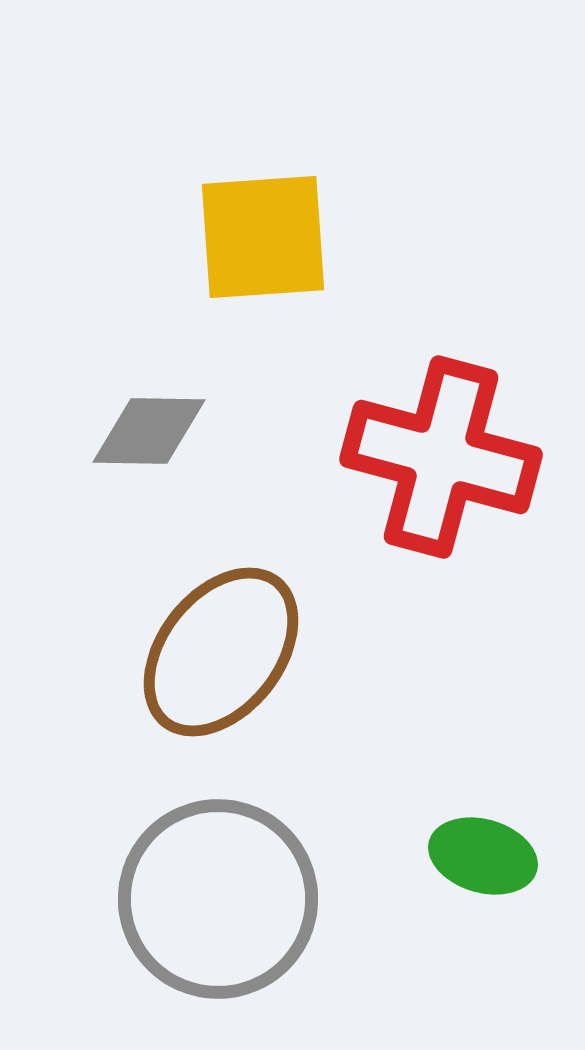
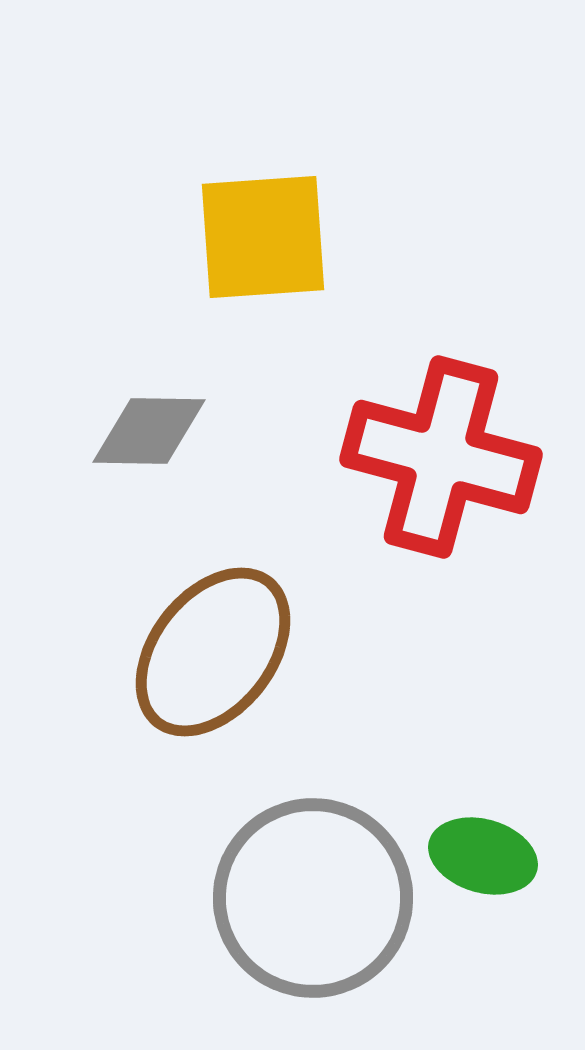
brown ellipse: moved 8 px left
gray circle: moved 95 px right, 1 px up
